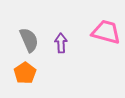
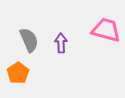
pink trapezoid: moved 2 px up
orange pentagon: moved 7 px left
